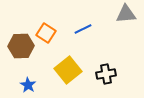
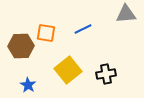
orange square: rotated 24 degrees counterclockwise
